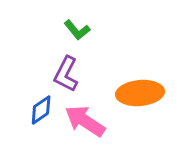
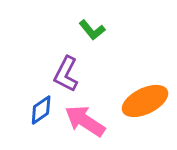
green L-shape: moved 15 px right
orange ellipse: moved 5 px right, 8 px down; rotated 21 degrees counterclockwise
